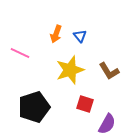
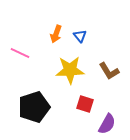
yellow star: rotated 16 degrees clockwise
